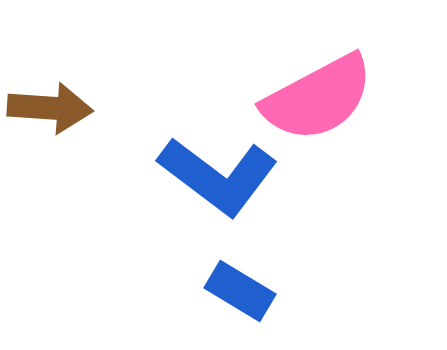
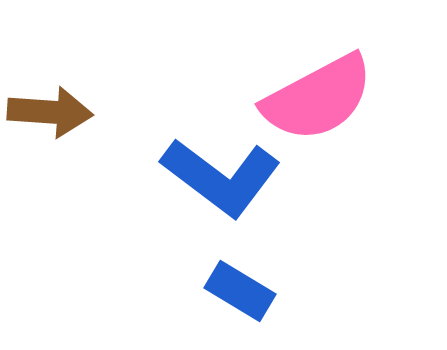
brown arrow: moved 4 px down
blue L-shape: moved 3 px right, 1 px down
